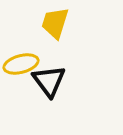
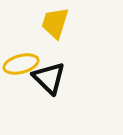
black triangle: moved 3 px up; rotated 9 degrees counterclockwise
